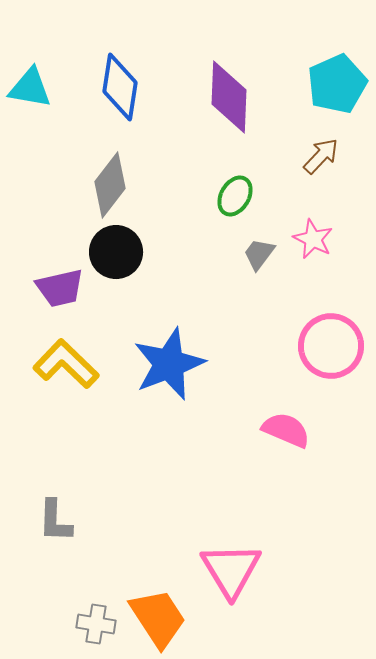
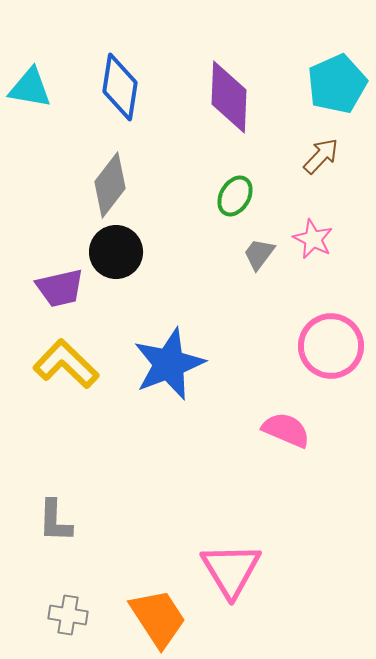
gray cross: moved 28 px left, 9 px up
